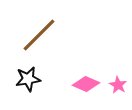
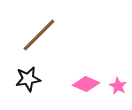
pink star: moved 1 px down
